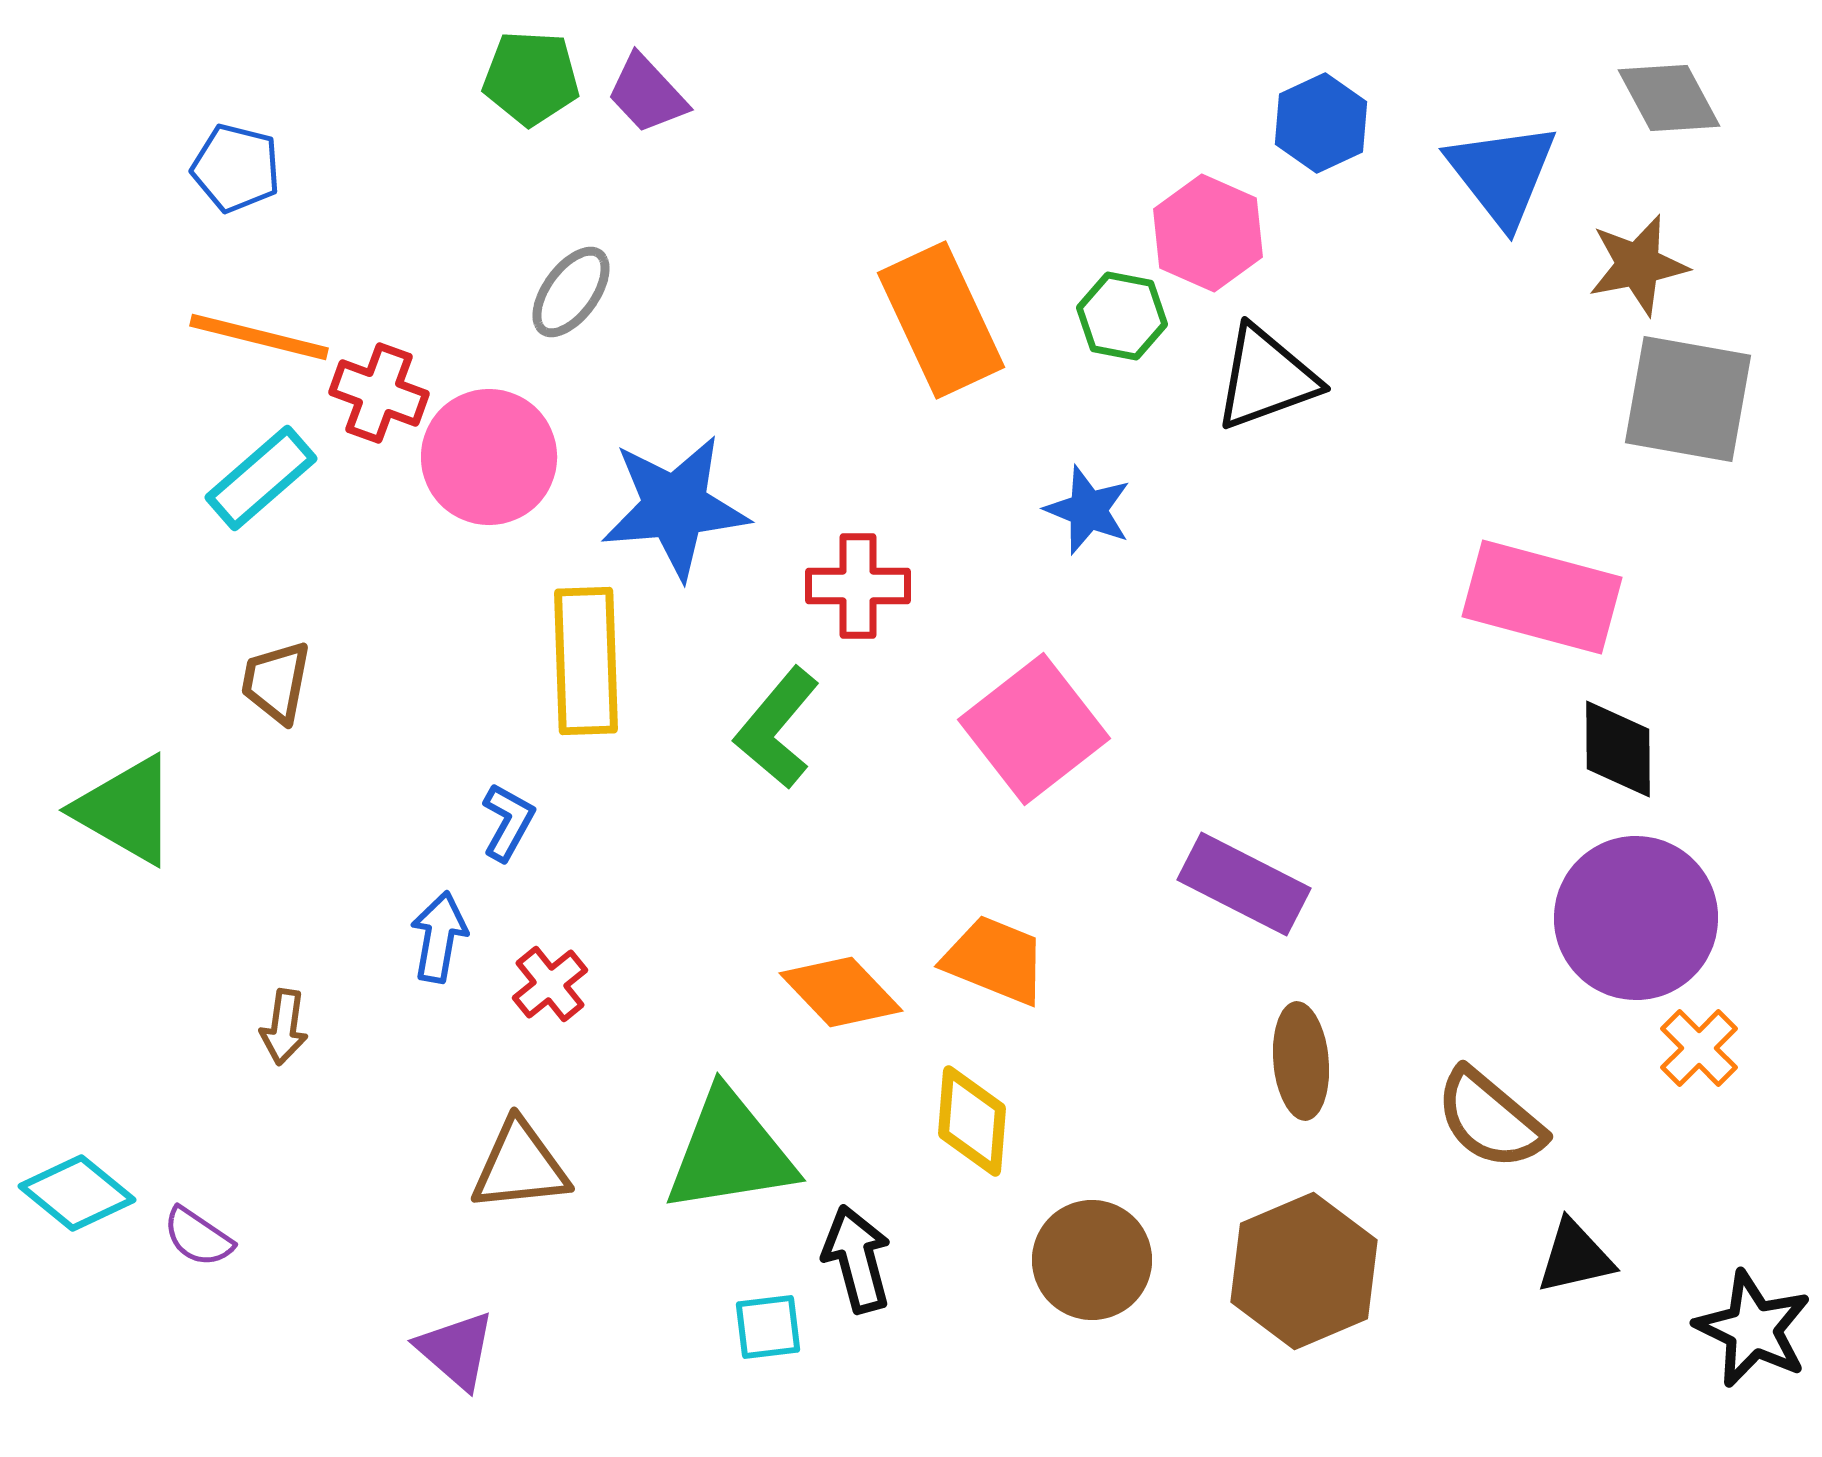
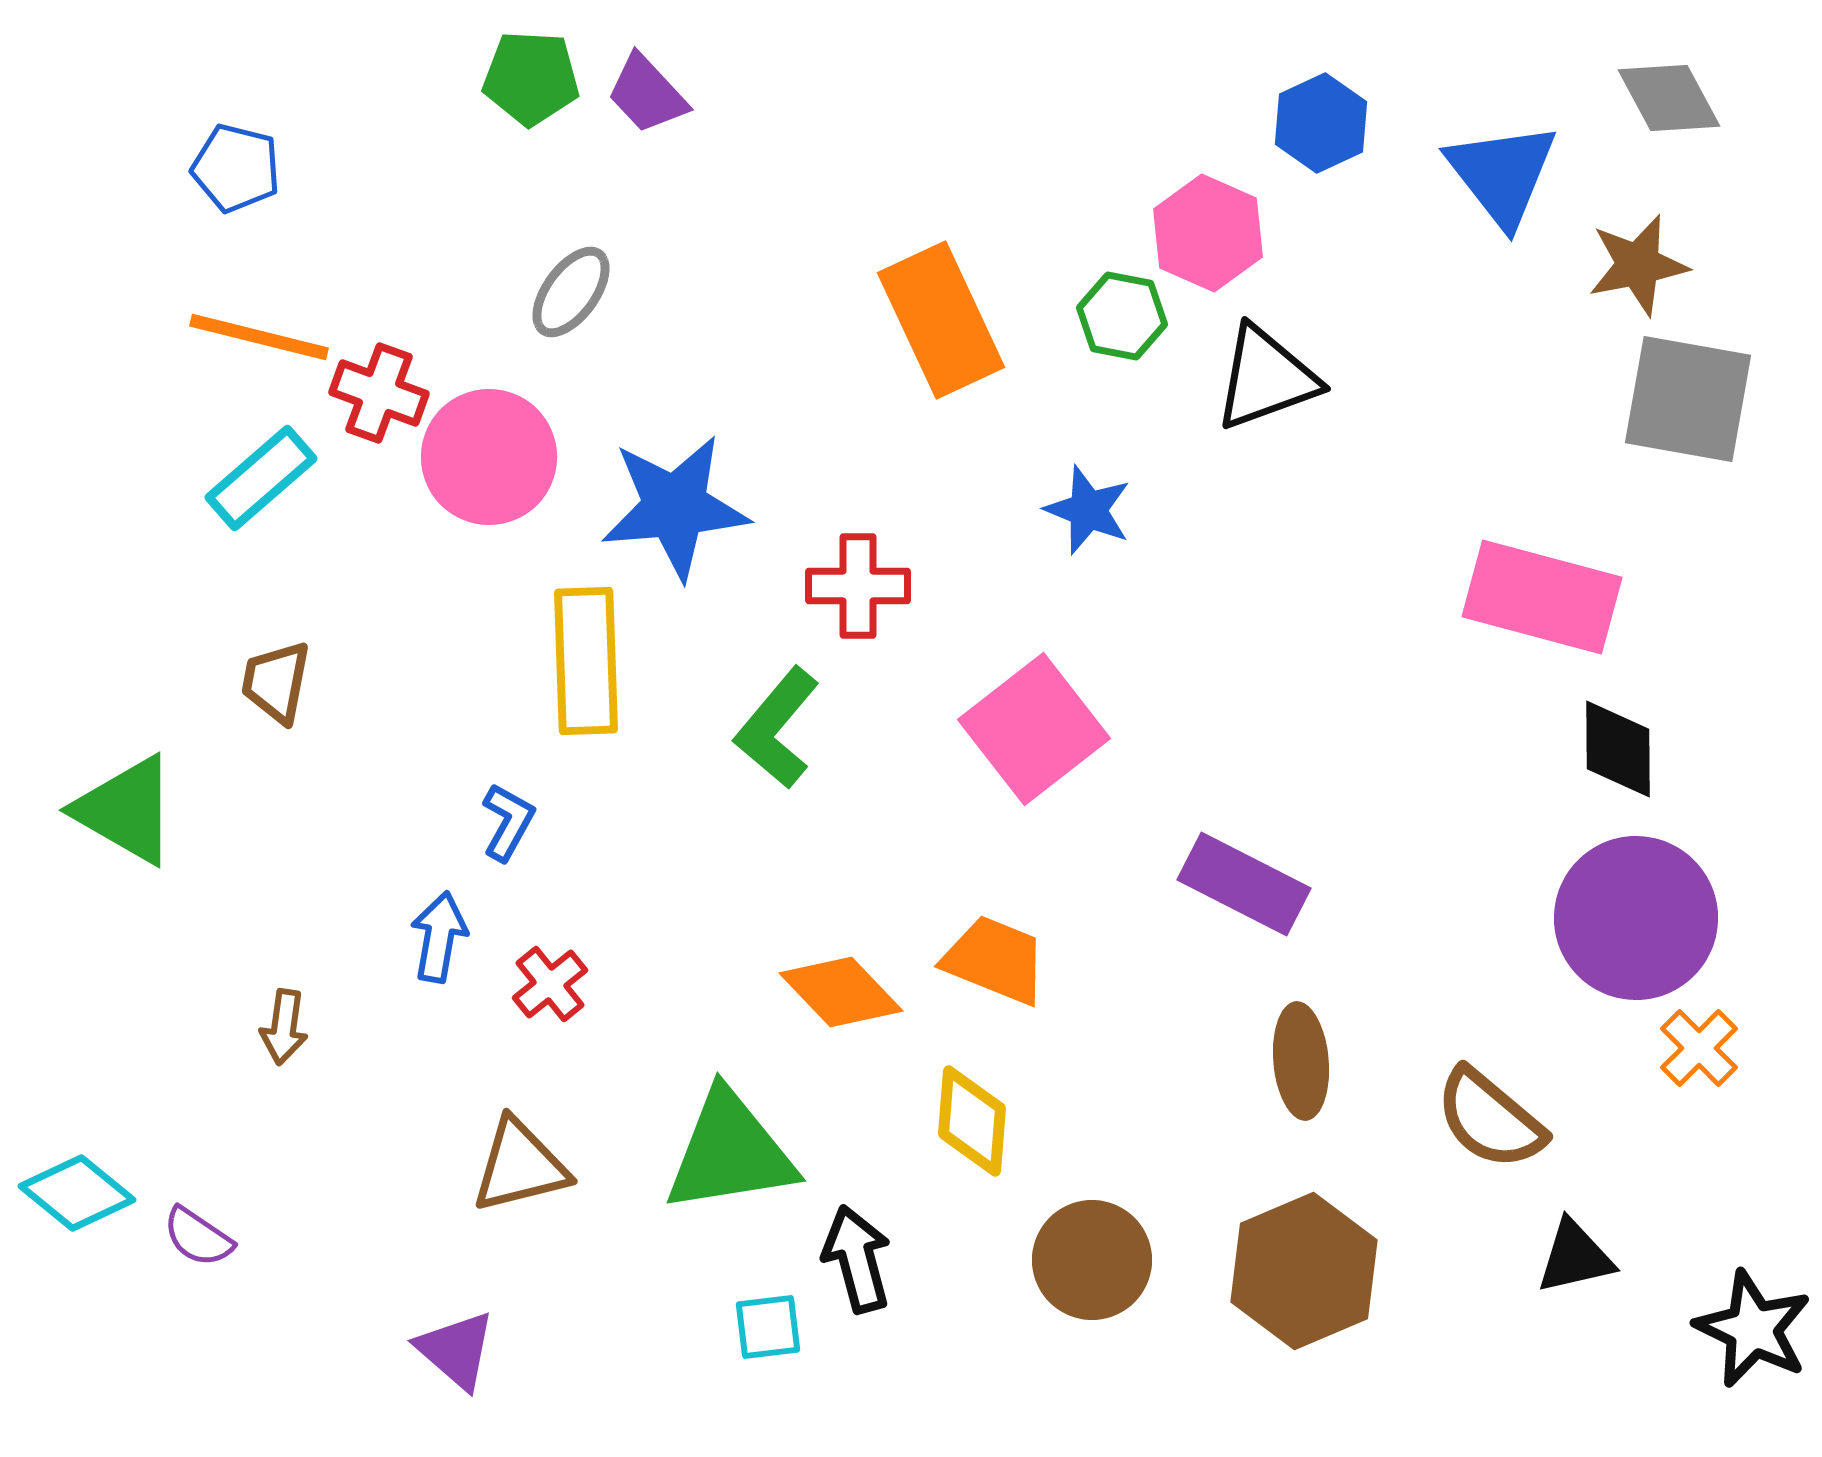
brown triangle at (520, 1166): rotated 8 degrees counterclockwise
